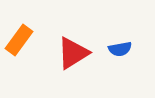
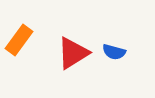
blue semicircle: moved 6 px left, 3 px down; rotated 25 degrees clockwise
